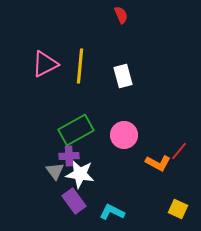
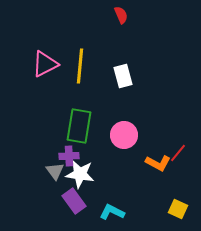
green rectangle: moved 3 px right, 4 px up; rotated 52 degrees counterclockwise
red line: moved 1 px left, 2 px down
